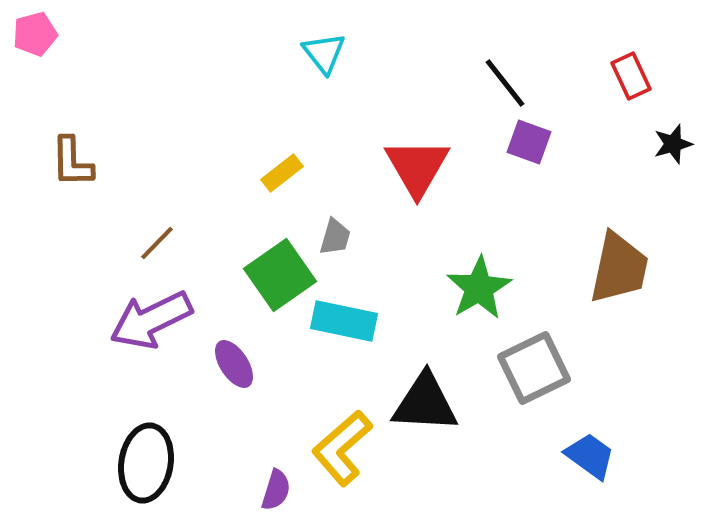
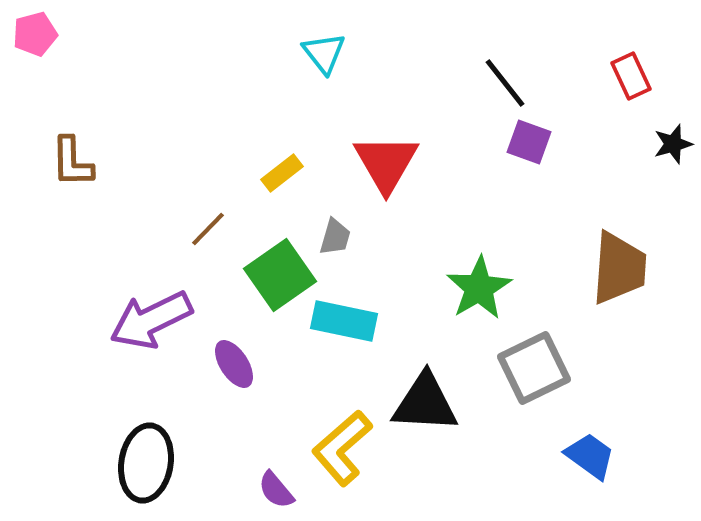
red triangle: moved 31 px left, 4 px up
brown line: moved 51 px right, 14 px up
brown trapezoid: rotated 8 degrees counterclockwise
purple semicircle: rotated 123 degrees clockwise
